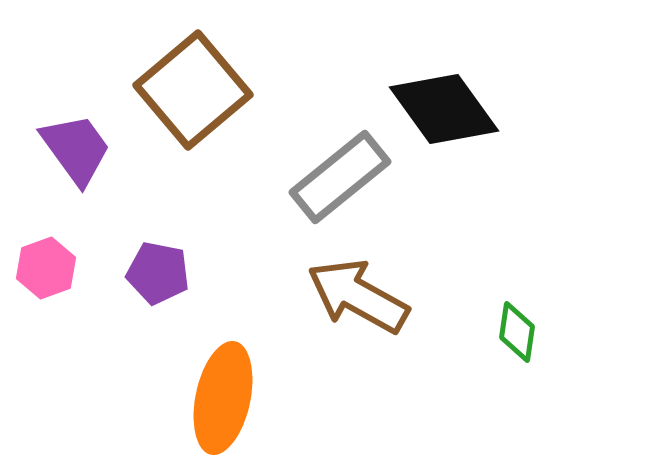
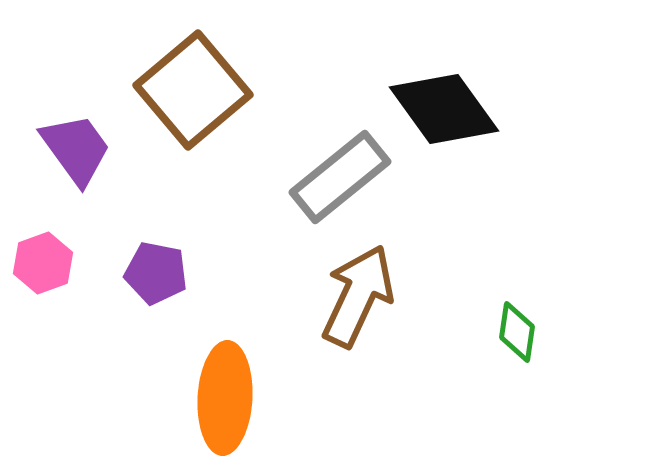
pink hexagon: moved 3 px left, 5 px up
purple pentagon: moved 2 px left
brown arrow: rotated 86 degrees clockwise
orange ellipse: moved 2 px right; rotated 9 degrees counterclockwise
